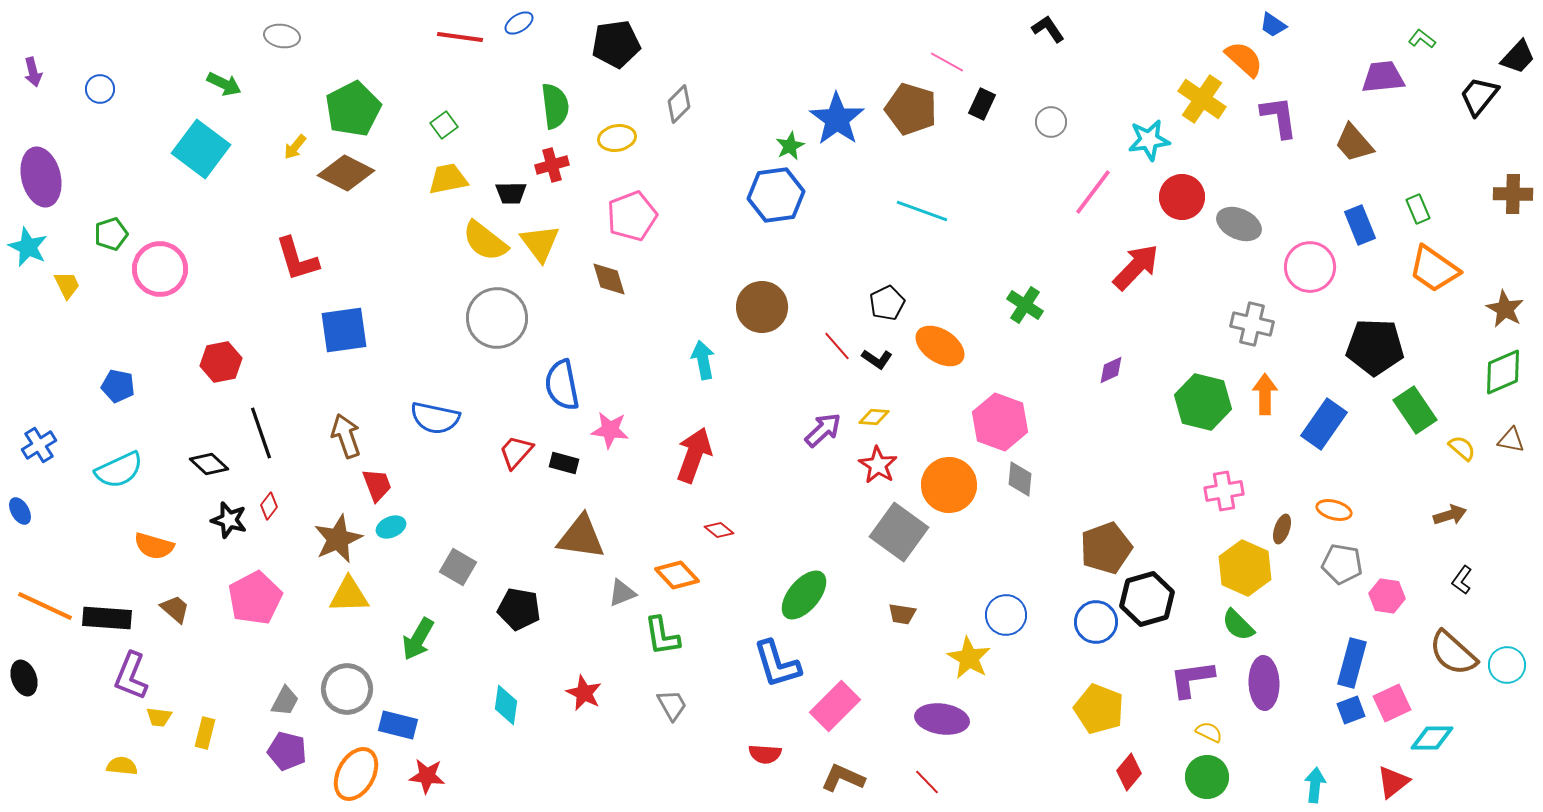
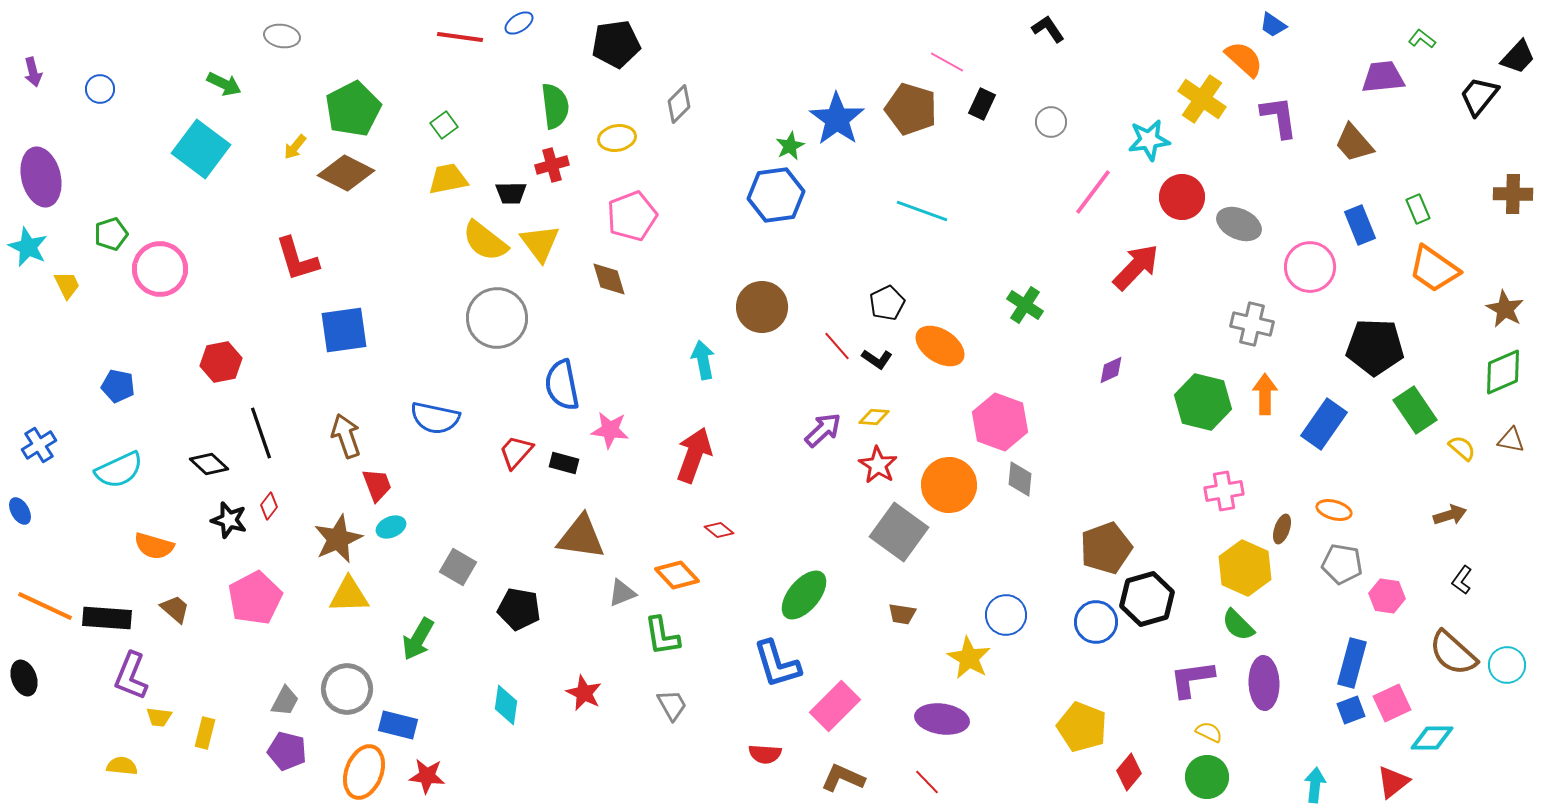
yellow pentagon at (1099, 709): moved 17 px left, 18 px down
orange ellipse at (356, 774): moved 8 px right, 2 px up; rotated 8 degrees counterclockwise
